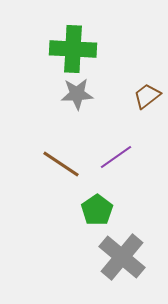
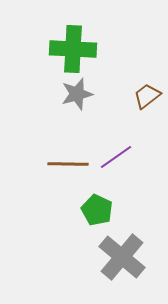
gray star: rotated 12 degrees counterclockwise
brown line: moved 7 px right; rotated 33 degrees counterclockwise
green pentagon: rotated 12 degrees counterclockwise
